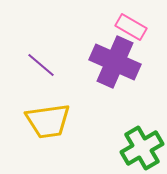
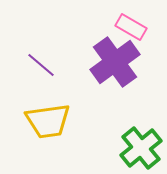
purple cross: rotated 30 degrees clockwise
green cross: moved 1 px left; rotated 9 degrees counterclockwise
